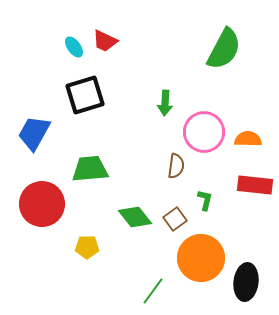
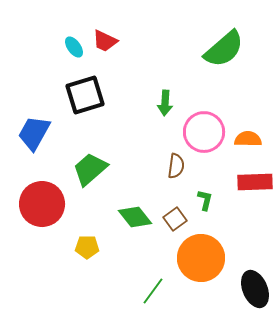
green semicircle: rotated 21 degrees clockwise
green trapezoid: rotated 36 degrees counterclockwise
red rectangle: moved 3 px up; rotated 8 degrees counterclockwise
black ellipse: moved 9 px right, 7 px down; rotated 30 degrees counterclockwise
